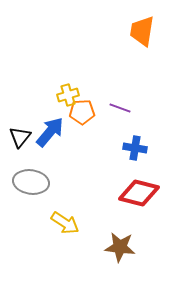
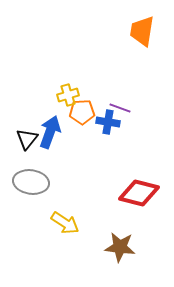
blue arrow: rotated 20 degrees counterclockwise
black triangle: moved 7 px right, 2 px down
blue cross: moved 27 px left, 26 px up
